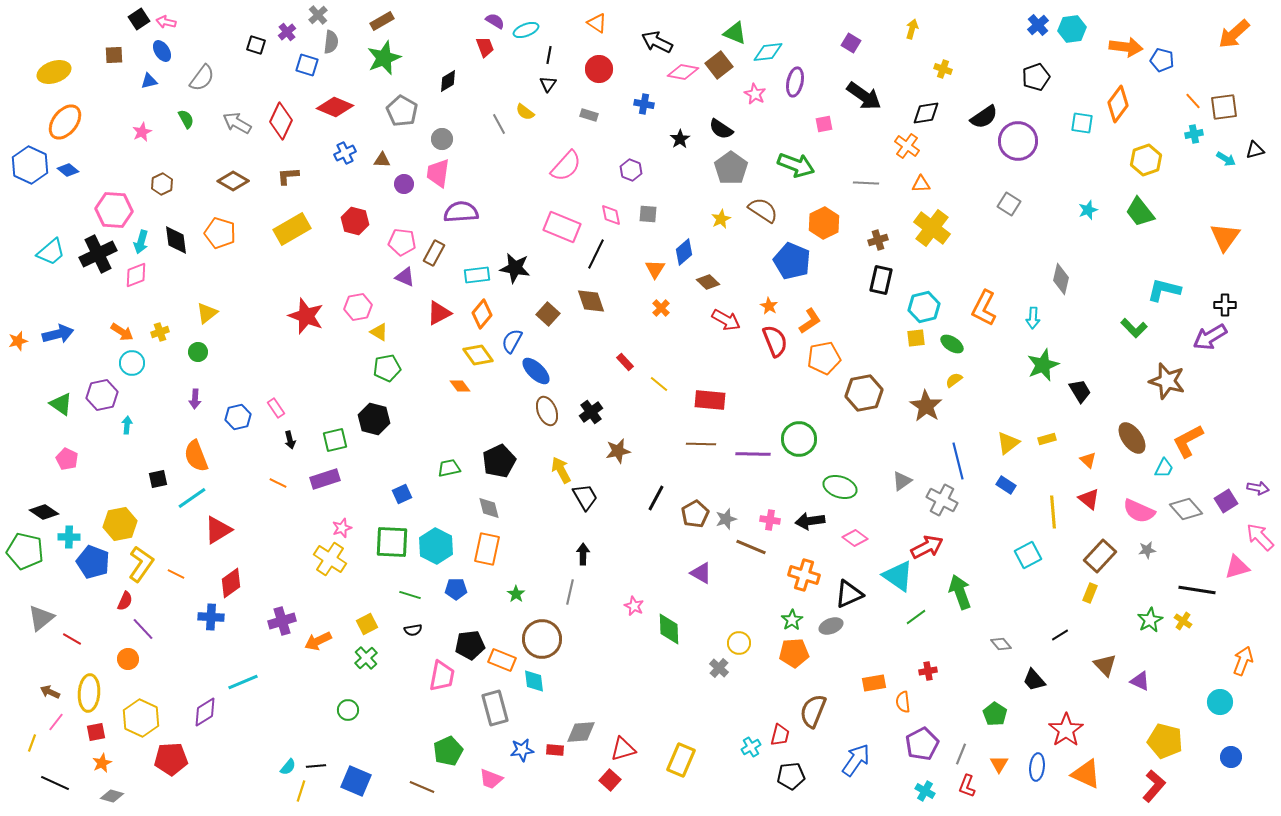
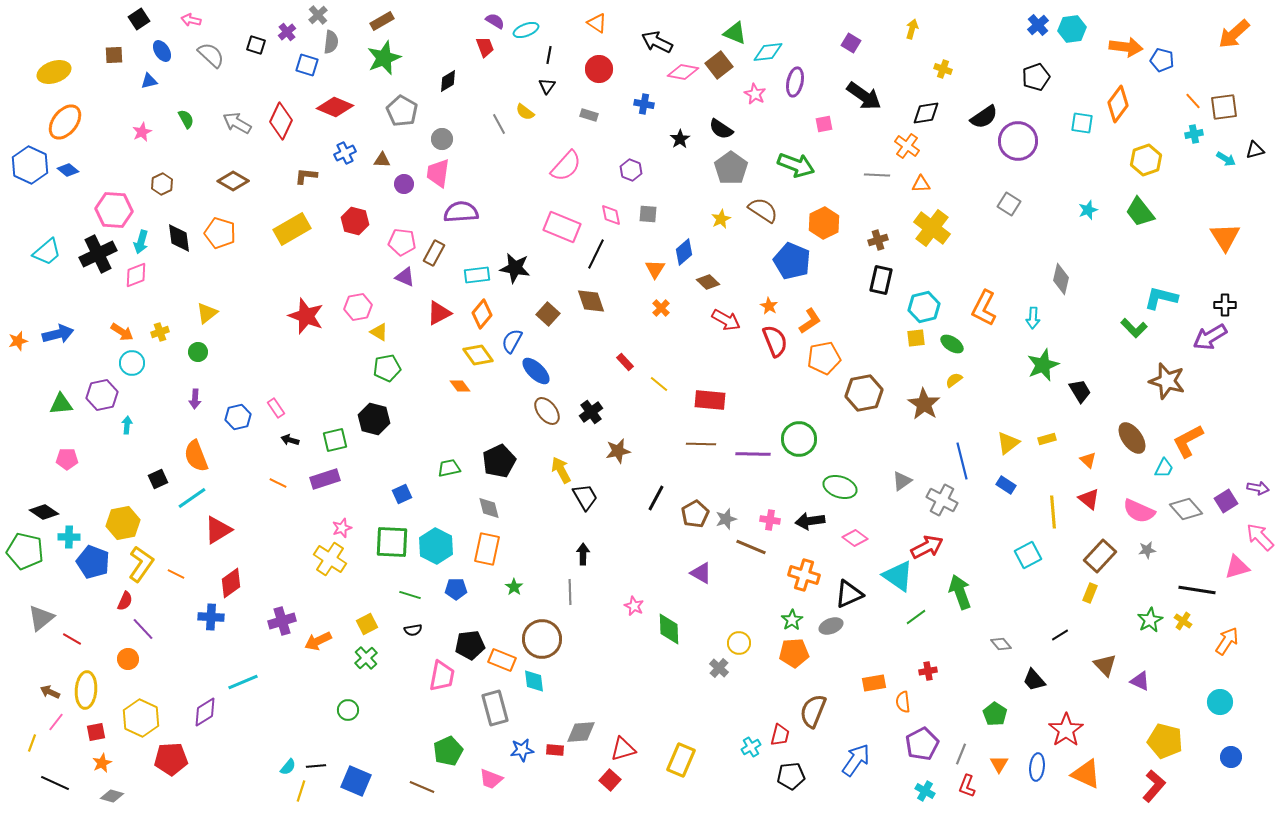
pink arrow at (166, 22): moved 25 px right, 2 px up
gray semicircle at (202, 78): moved 9 px right, 23 px up; rotated 84 degrees counterclockwise
black triangle at (548, 84): moved 1 px left, 2 px down
brown L-shape at (288, 176): moved 18 px right; rotated 10 degrees clockwise
gray line at (866, 183): moved 11 px right, 8 px up
orange triangle at (1225, 237): rotated 8 degrees counterclockwise
black diamond at (176, 240): moved 3 px right, 2 px up
cyan trapezoid at (51, 252): moved 4 px left
cyan L-shape at (1164, 290): moved 3 px left, 8 px down
green triangle at (61, 404): rotated 40 degrees counterclockwise
brown star at (926, 406): moved 2 px left, 2 px up
brown ellipse at (547, 411): rotated 16 degrees counterclockwise
black arrow at (290, 440): rotated 120 degrees clockwise
pink pentagon at (67, 459): rotated 25 degrees counterclockwise
blue line at (958, 461): moved 4 px right
black square at (158, 479): rotated 12 degrees counterclockwise
yellow hexagon at (120, 524): moved 3 px right, 1 px up
gray line at (570, 592): rotated 15 degrees counterclockwise
green star at (516, 594): moved 2 px left, 7 px up
orange arrow at (1243, 661): moved 16 px left, 20 px up; rotated 12 degrees clockwise
yellow ellipse at (89, 693): moved 3 px left, 3 px up
